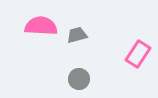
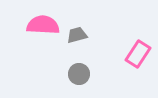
pink semicircle: moved 2 px right, 1 px up
gray circle: moved 5 px up
